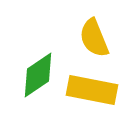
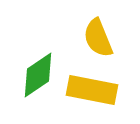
yellow semicircle: moved 4 px right
